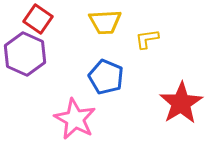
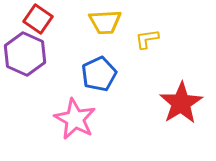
blue pentagon: moved 7 px left, 3 px up; rotated 24 degrees clockwise
